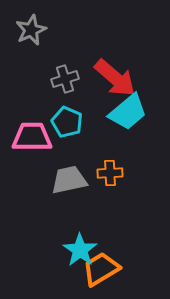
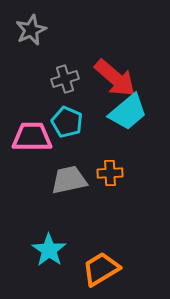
cyan star: moved 31 px left
